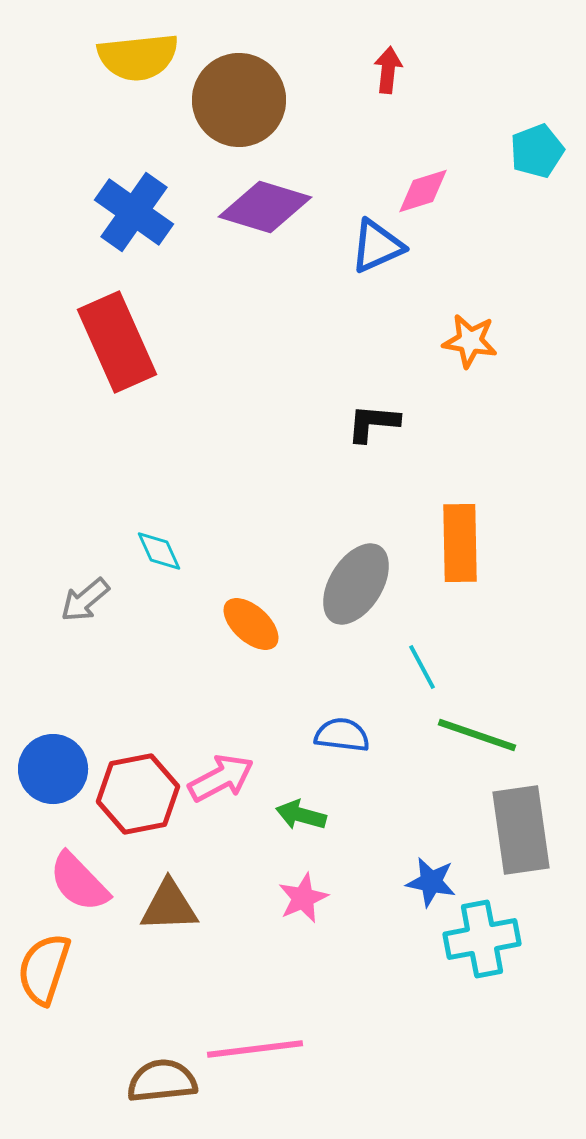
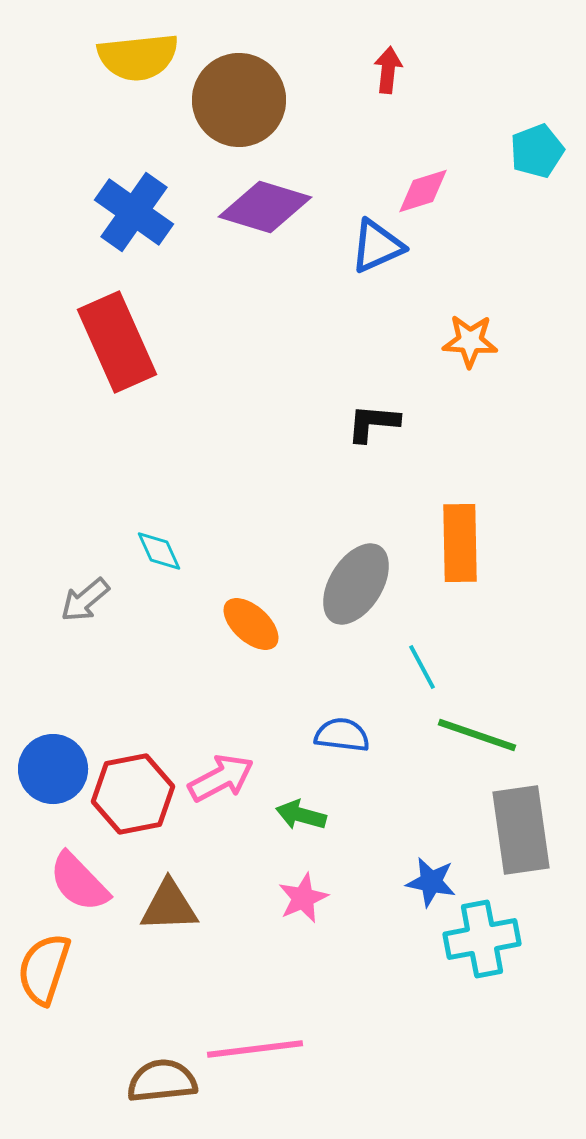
orange star: rotated 6 degrees counterclockwise
red hexagon: moved 5 px left
